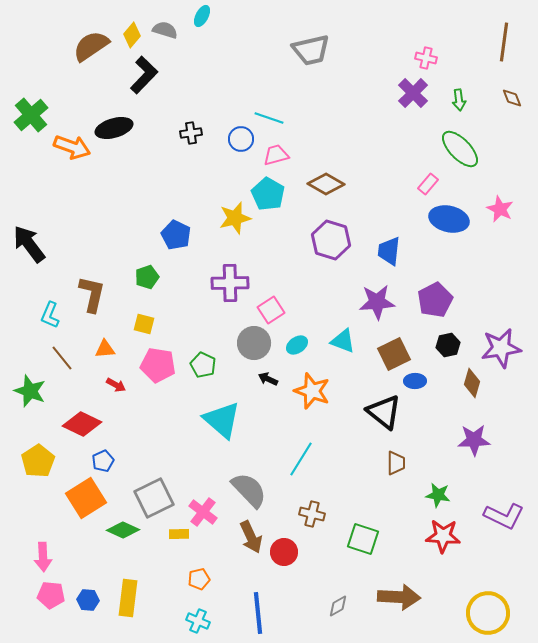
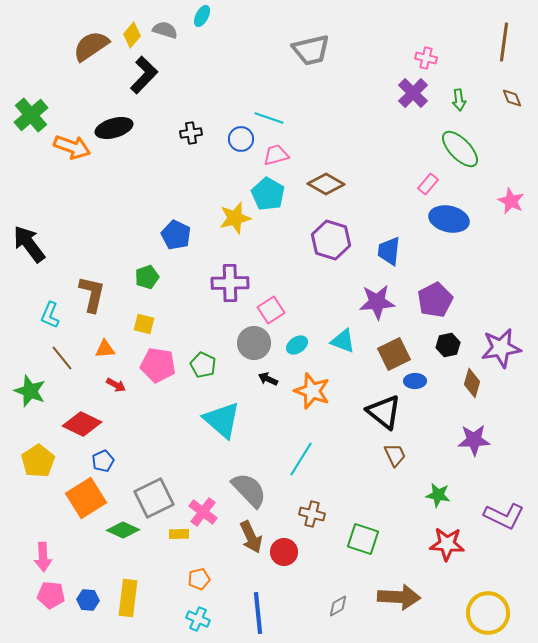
pink star at (500, 209): moved 11 px right, 8 px up
brown trapezoid at (396, 463): moved 1 px left, 8 px up; rotated 25 degrees counterclockwise
red star at (443, 536): moved 4 px right, 8 px down
cyan cross at (198, 621): moved 2 px up
